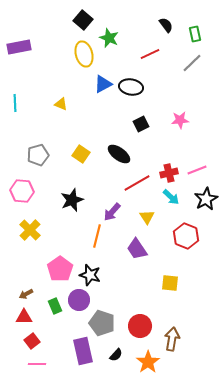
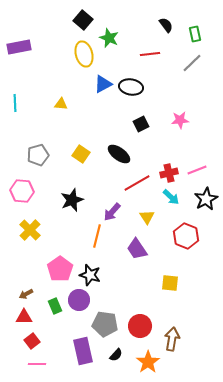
red line at (150, 54): rotated 18 degrees clockwise
yellow triangle at (61, 104): rotated 16 degrees counterclockwise
gray pentagon at (102, 323): moved 3 px right, 1 px down; rotated 10 degrees counterclockwise
